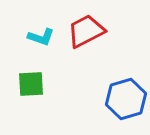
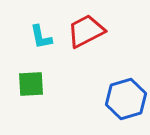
cyan L-shape: rotated 60 degrees clockwise
